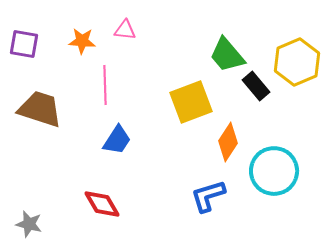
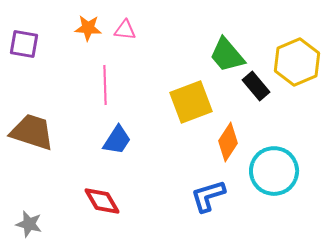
orange star: moved 6 px right, 13 px up
brown trapezoid: moved 8 px left, 23 px down
red diamond: moved 3 px up
